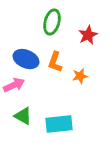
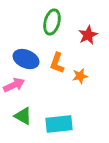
orange L-shape: moved 2 px right, 1 px down
